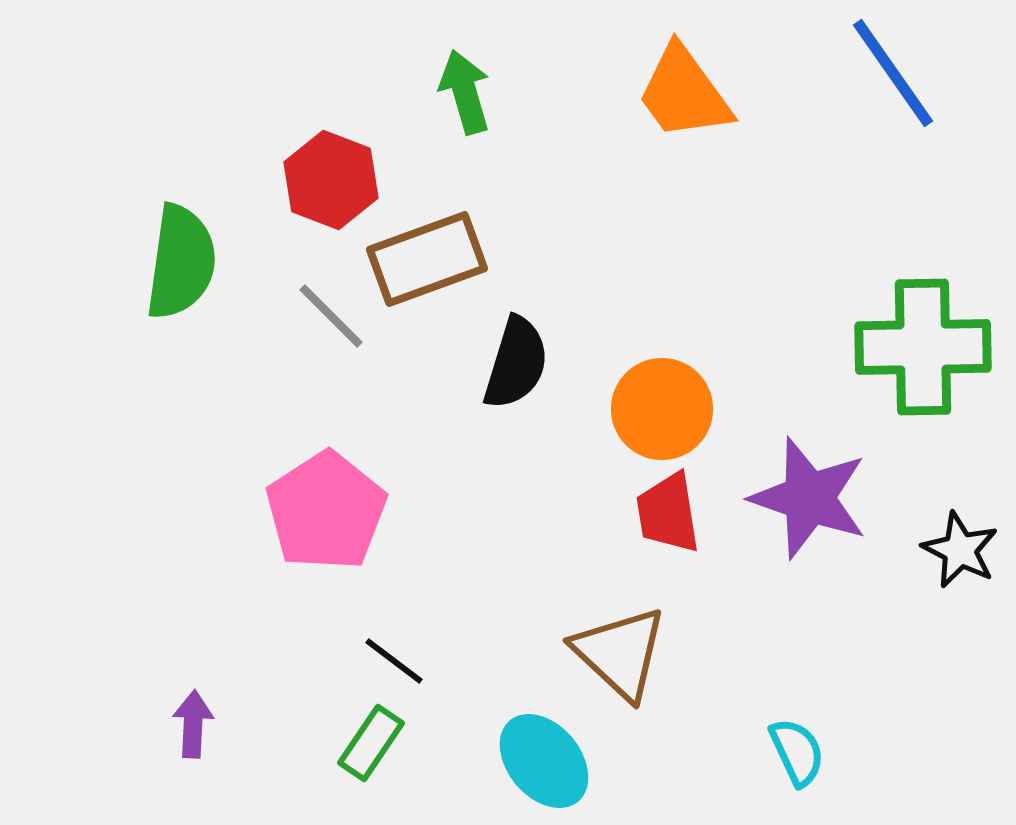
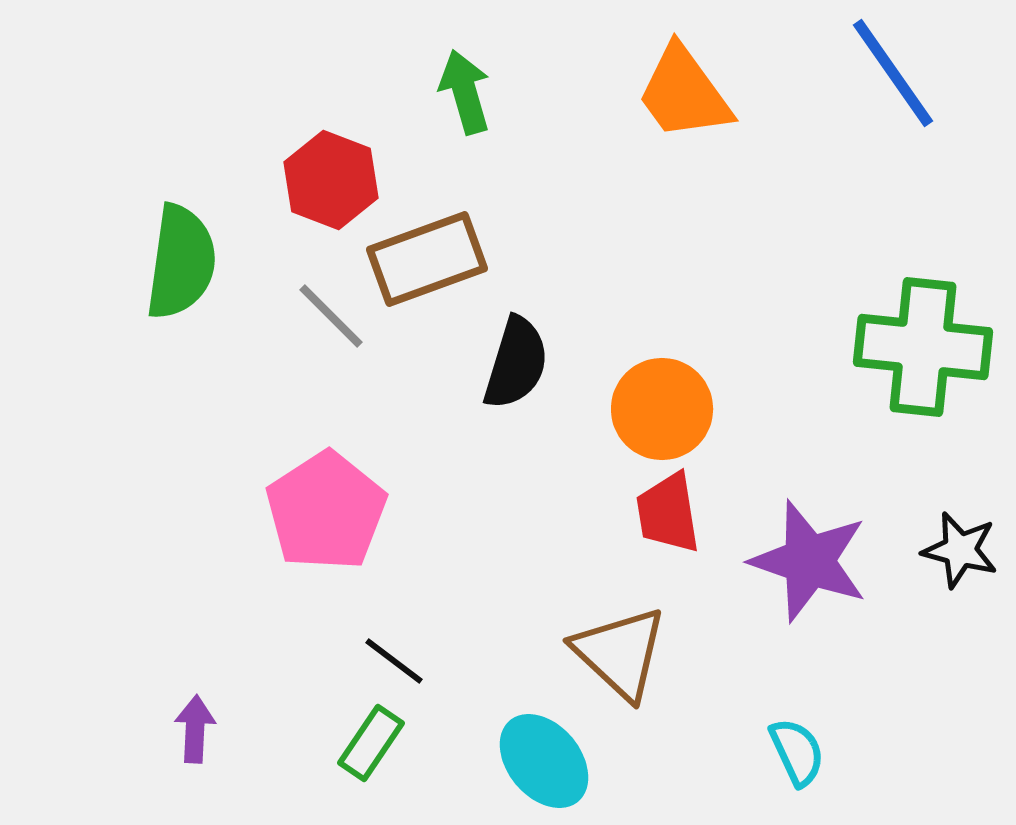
green cross: rotated 7 degrees clockwise
purple star: moved 63 px down
black star: rotated 12 degrees counterclockwise
purple arrow: moved 2 px right, 5 px down
